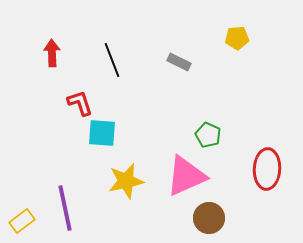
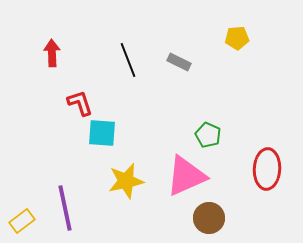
black line: moved 16 px right
